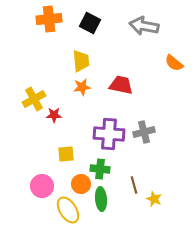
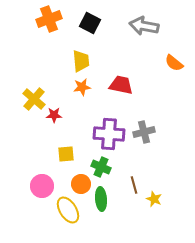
orange cross: rotated 15 degrees counterclockwise
yellow cross: rotated 20 degrees counterclockwise
green cross: moved 1 px right, 2 px up; rotated 18 degrees clockwise
